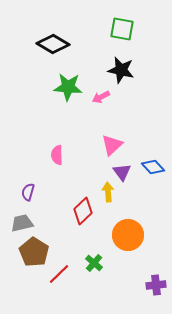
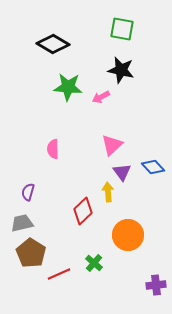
pink semicircle: moved 4 px left, 6 px up
brown pentagon: moved 3 px left, 1 px down
red line: rotated 20 degrees clockwise
